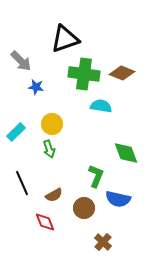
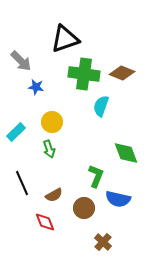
cyan semicircle: rotated 80 degrees counterclockwise
yellow circle: moved 2 px up
